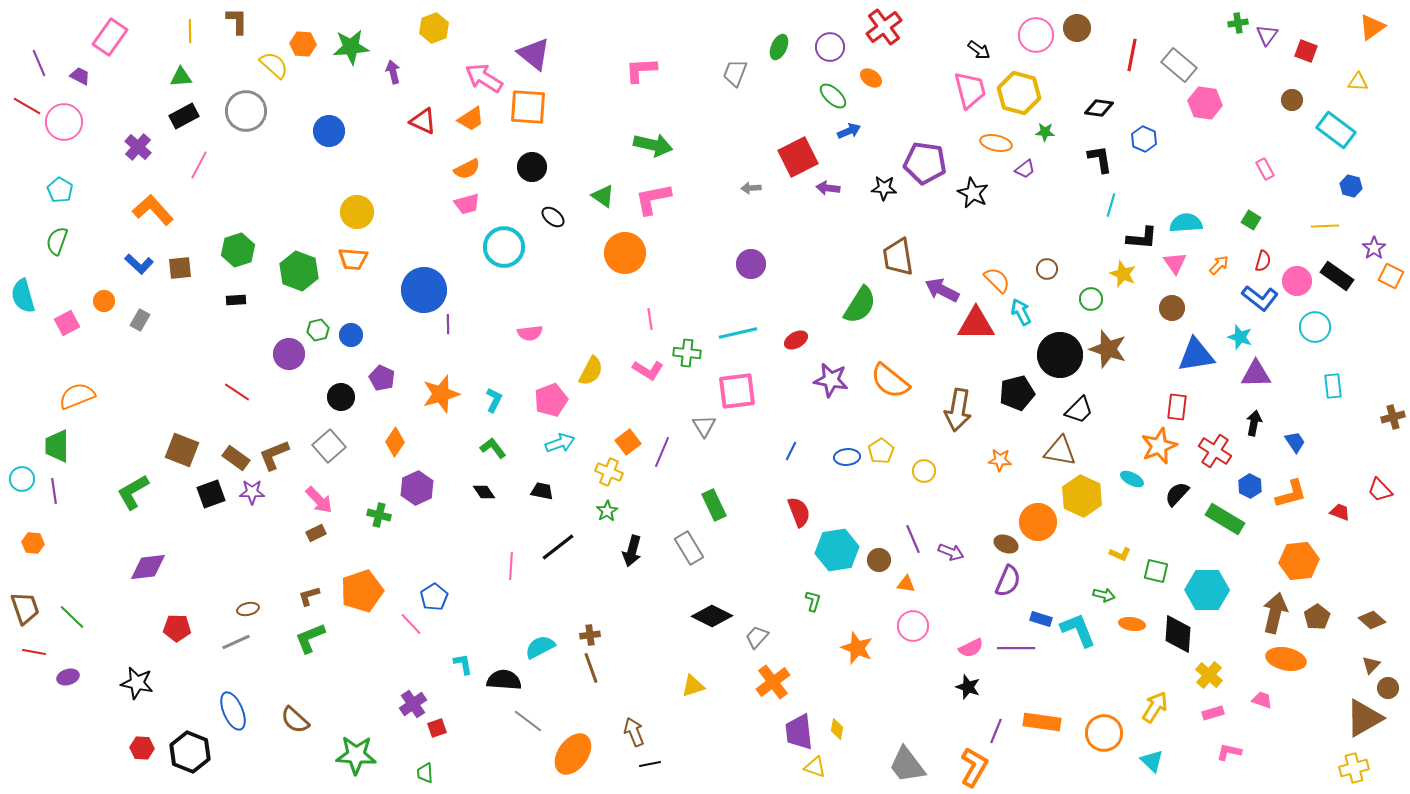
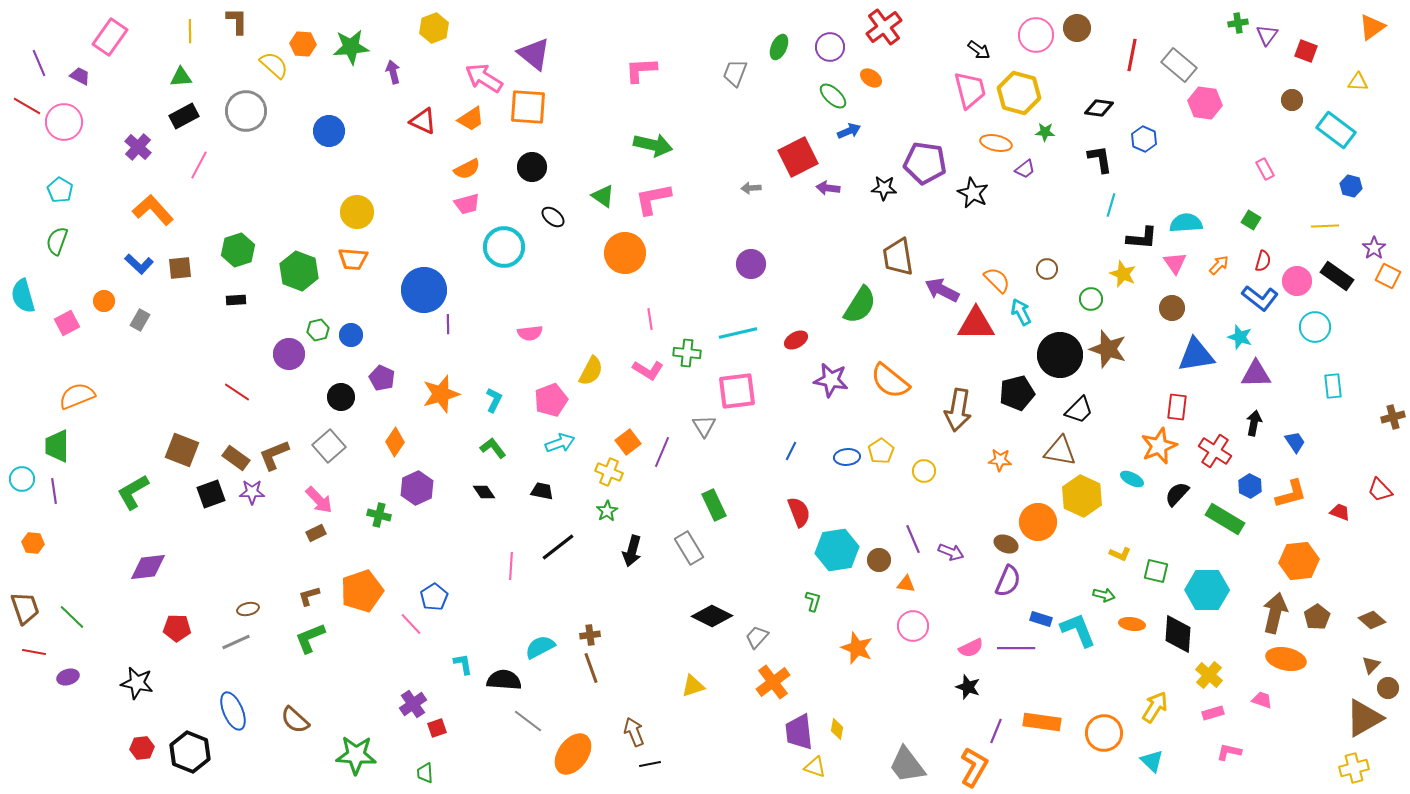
orange square at (1391, 276): moved 3 px left
red hexagon at (142, 748): rotated 10 degrees counterclockwise
